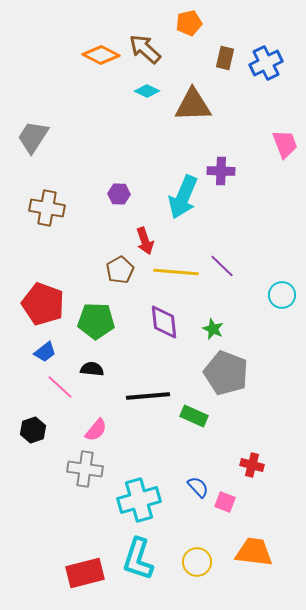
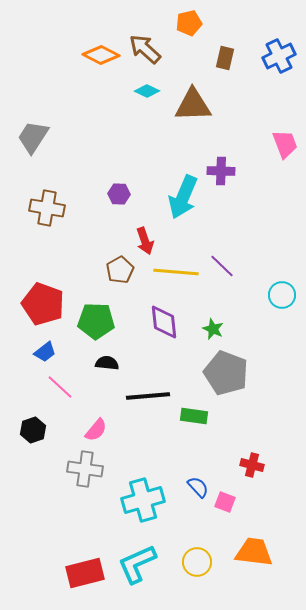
blue cross: moved 13 px right, 7 px up
black semicircle: moved 15 px right, 6 px up
green rectangle: rotated 16 degrees counterclockwise
cyan cross: moved 4 px right
cyan L-shape: moved 1 px left, 5 px down; rotated 48 degrees clockwise
